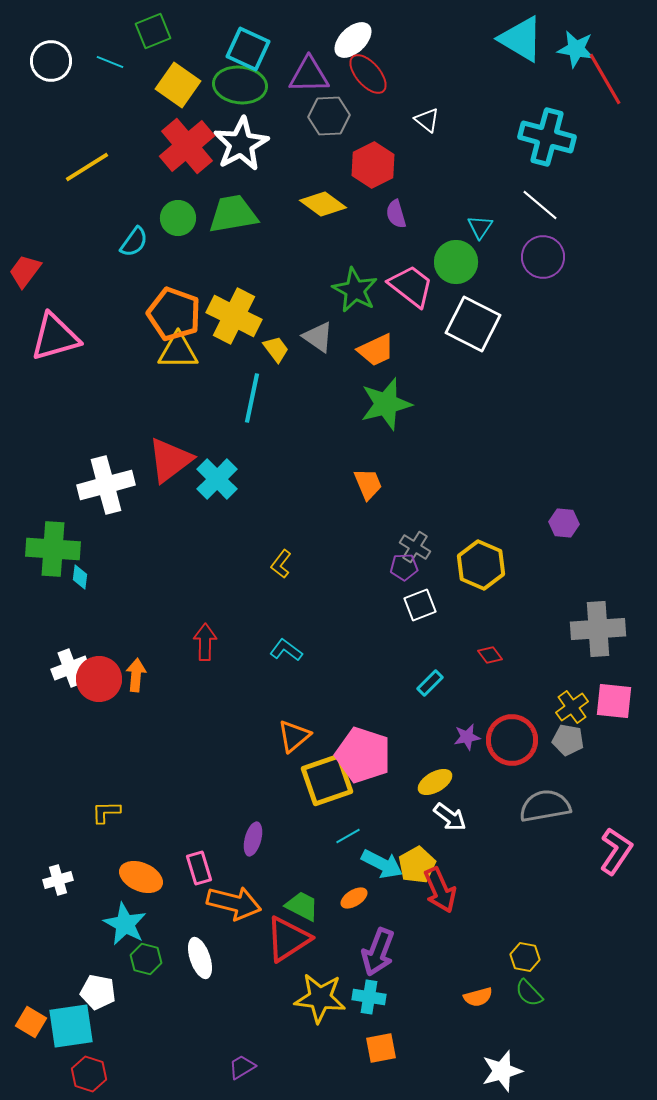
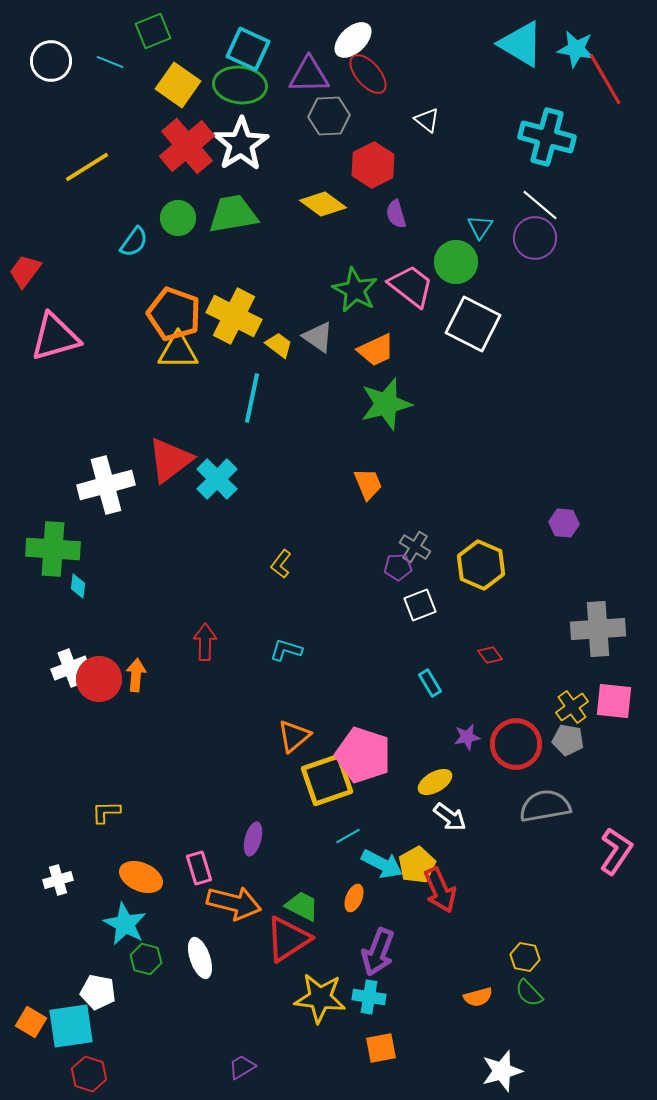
cyan triangle at (521, 39): moved 5 px down
white star at (241, 144): rotated 4 degrees counterclockwise
purple circle at (543, 257): moved 8 px left, 19 px up
yellow trapezoid at (276, 349): moved 3 px right, 4 px up; rotated 16 degrees counterclockwise
purple pentagon at (404, 567): moved 6 px left
cyan diamond at (80, 577): moved 2 px left, 9 px down
cyan L-shape at (286, 650): rotated 20 degrees counterclockwise
cyan rectangle at (430, 683): rotated 76 degrees counterclockwise
red circle at (512, 740): moved 4 px right, 4 px down
orange ellipse at (354, 898): rotated 36 degrees counterclockwise
